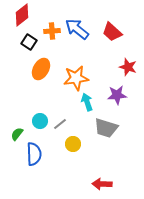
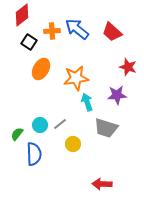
cyan circle: moved 4 px down
